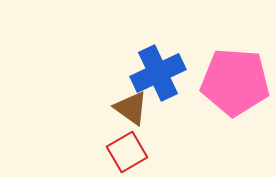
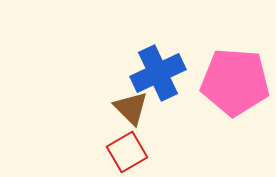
brown triangle: rotated 9 degrees clockwise
